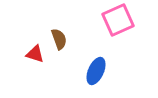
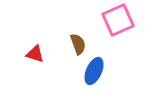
brown semicircle: moved 19 px right, 5 px down
blue ellipse: moved 2 px left
